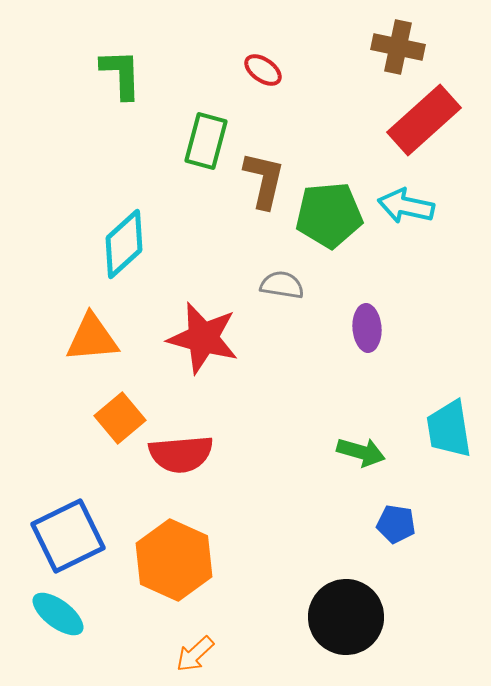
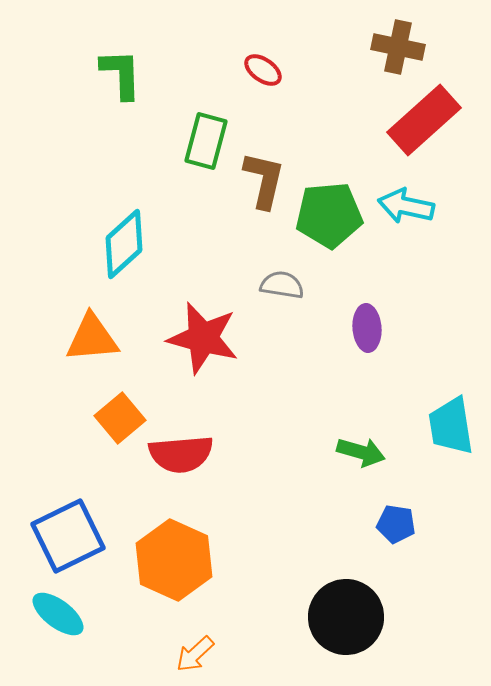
cyan trapezoid: moved 2 px right, 3 px up
